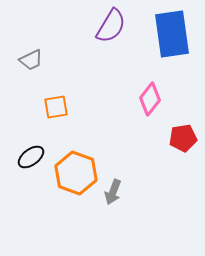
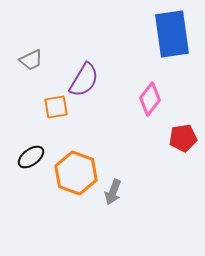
purple semicircle: moved 27 px left, 54 px down
